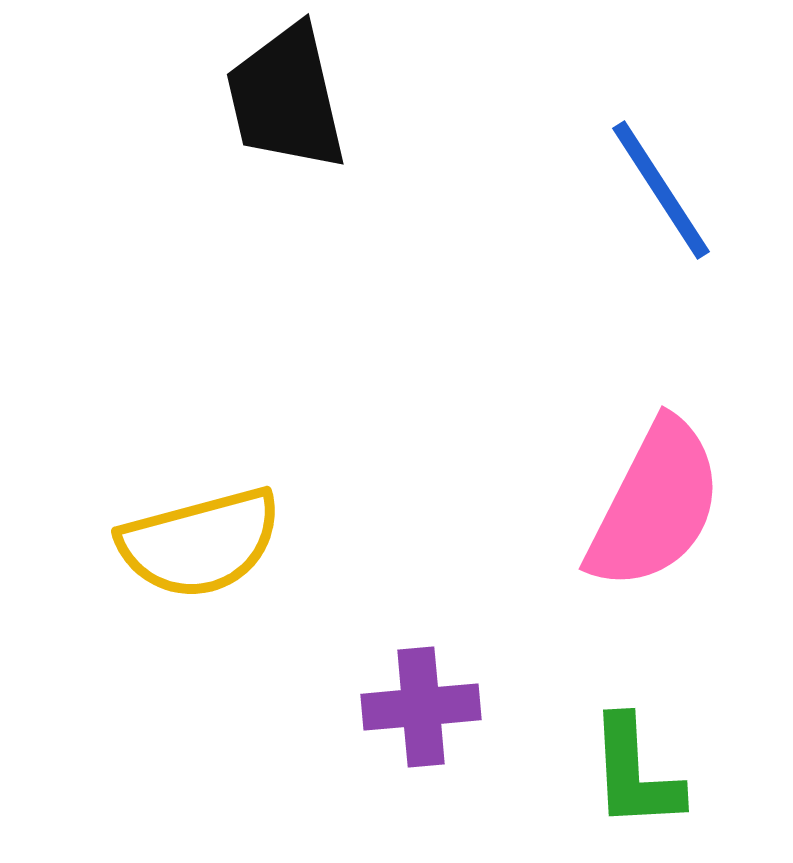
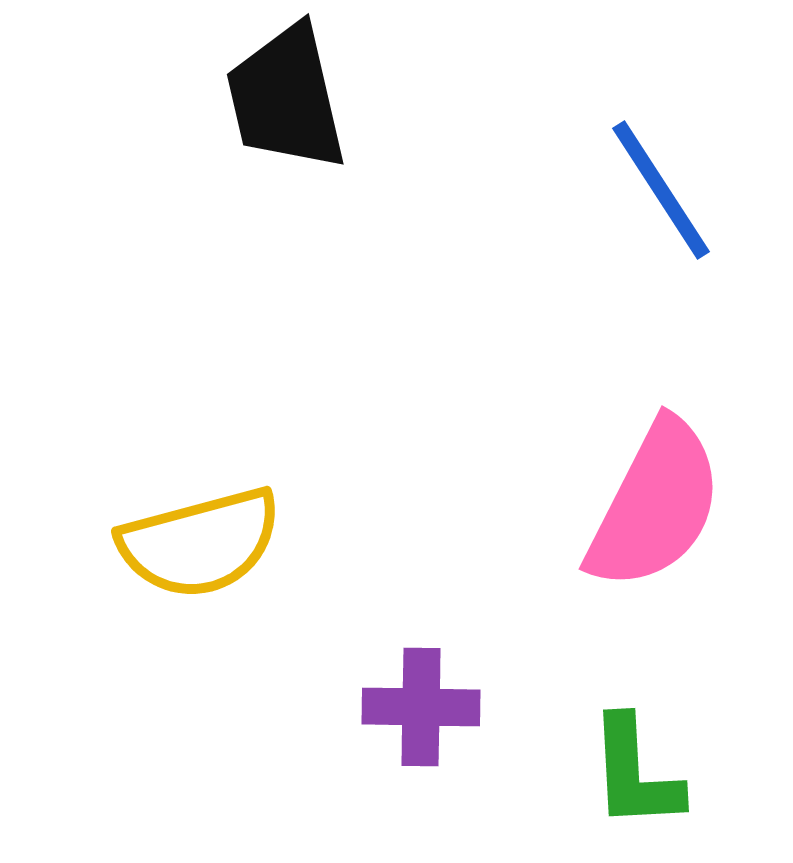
purple cross: rotated 6 degrees clockwise
